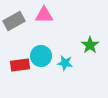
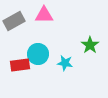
cyan circle: moved 3 px left, 2 px up
